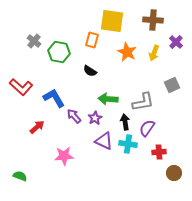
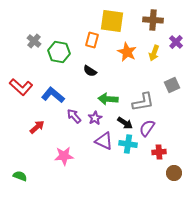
blue L-shape: moved 1 px left, 3 px up; rotated 20 degrees counterclockwise
black arrow: moved 1 px down; rotated 133 degrees clockwise
